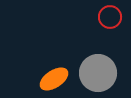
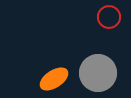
red circle: moved 1 px left
